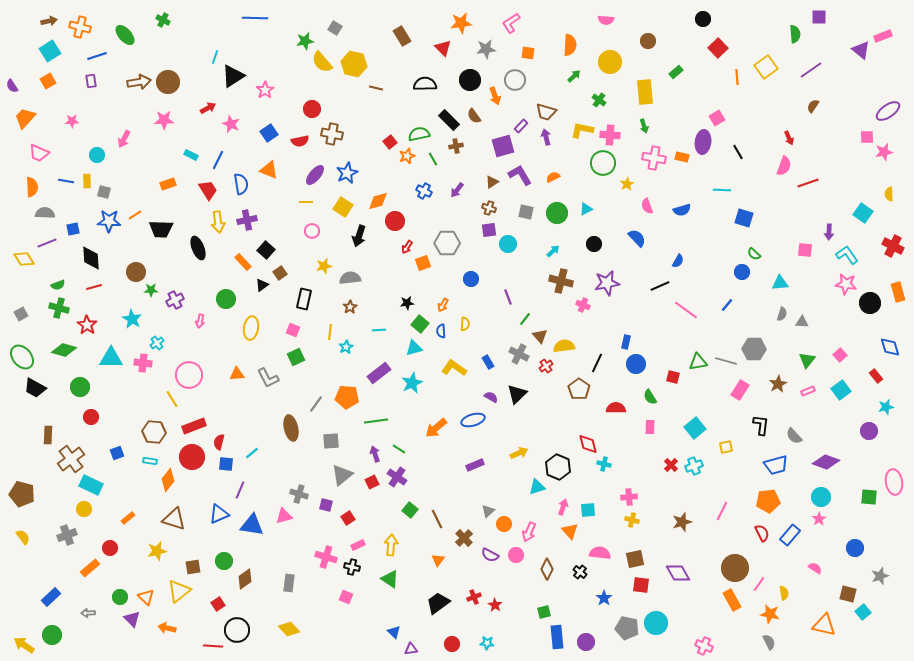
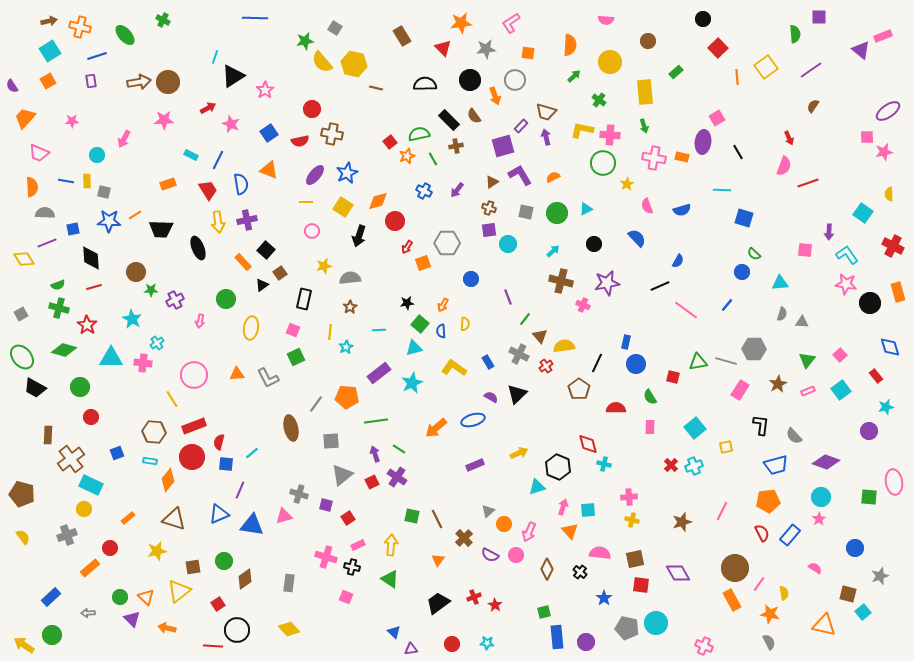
pink circle at (189, 375): moved 5 px right
green square at (410, 510): moved 2 px right, 6 px down; rotated 28 degrees counterclockwise
